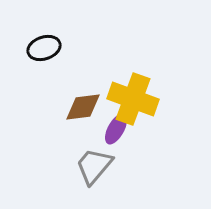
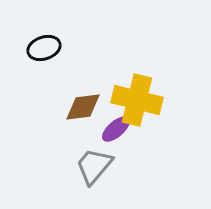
yellow cross: moved 4 px right, 1 px down; rotated 6 degrees counterclockwise
purple ellipse: rotated 20 degrees clockwise
